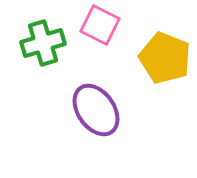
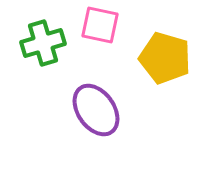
pink square: rotated 15 degrees counterclockwise
yellow pentagon: rotated 6 degrees counterclockwise
